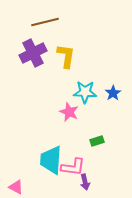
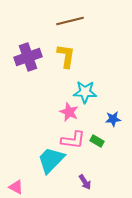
brown line: moved 25 px right, 1 px up
purple cross: moved 5 px left, 4 px down; rotated 8 degrees clockwise
blue star: moved 26 px down; rotated 28 degrees clockwise
green rectangle: rotated 48 degrees clockwise
cyan trapezoid: rotated 40 degrees clockwise
pink L-shape: moved 27 px up
purple arrow: rotated 21 degrees counterclockwise
